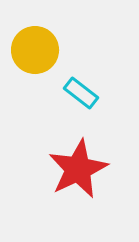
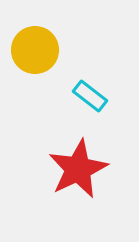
cyan rectangle: moved 9 px right, 3 px down
